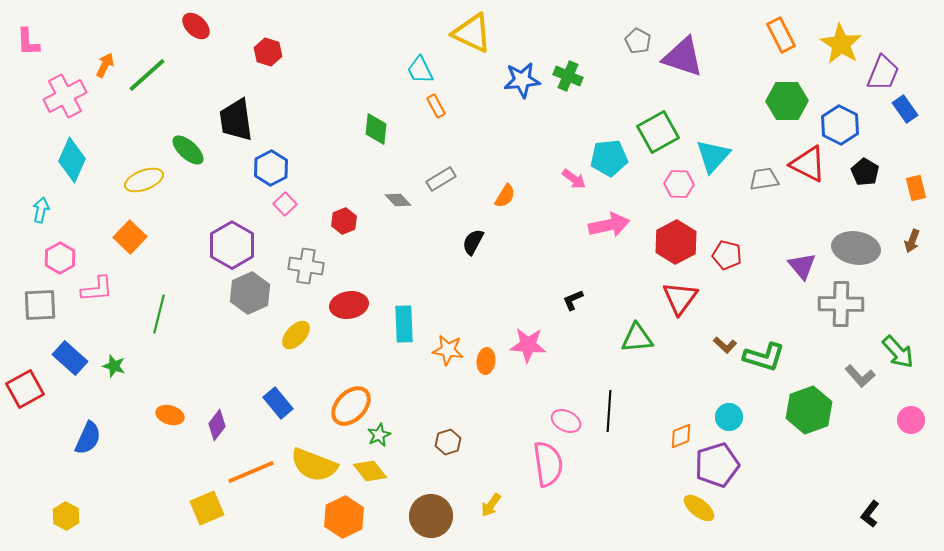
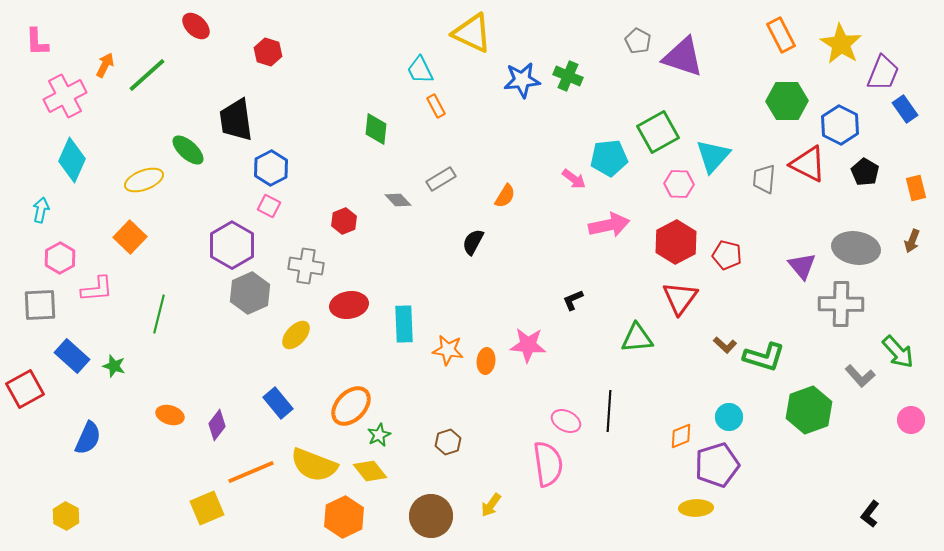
pink L-shape at (28, 42): moved 9 px right
gray trapezoid at (764, 179): rotated 76 degrees counterclockwise
pink square at (285, 204): moved 16 px left, 2 px down; rotated 20 degrees counterclockwise
blue rectangle at (70, 358): moved 2 px right, 2 px up
yellow ellipse at (699, 508): moved 3 px left; rotated 40 degrees counterclockwise
